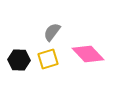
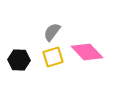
pink diamond: moved 1 px left, 2 px up
yellow square: moved 5 px right, 2 px up
